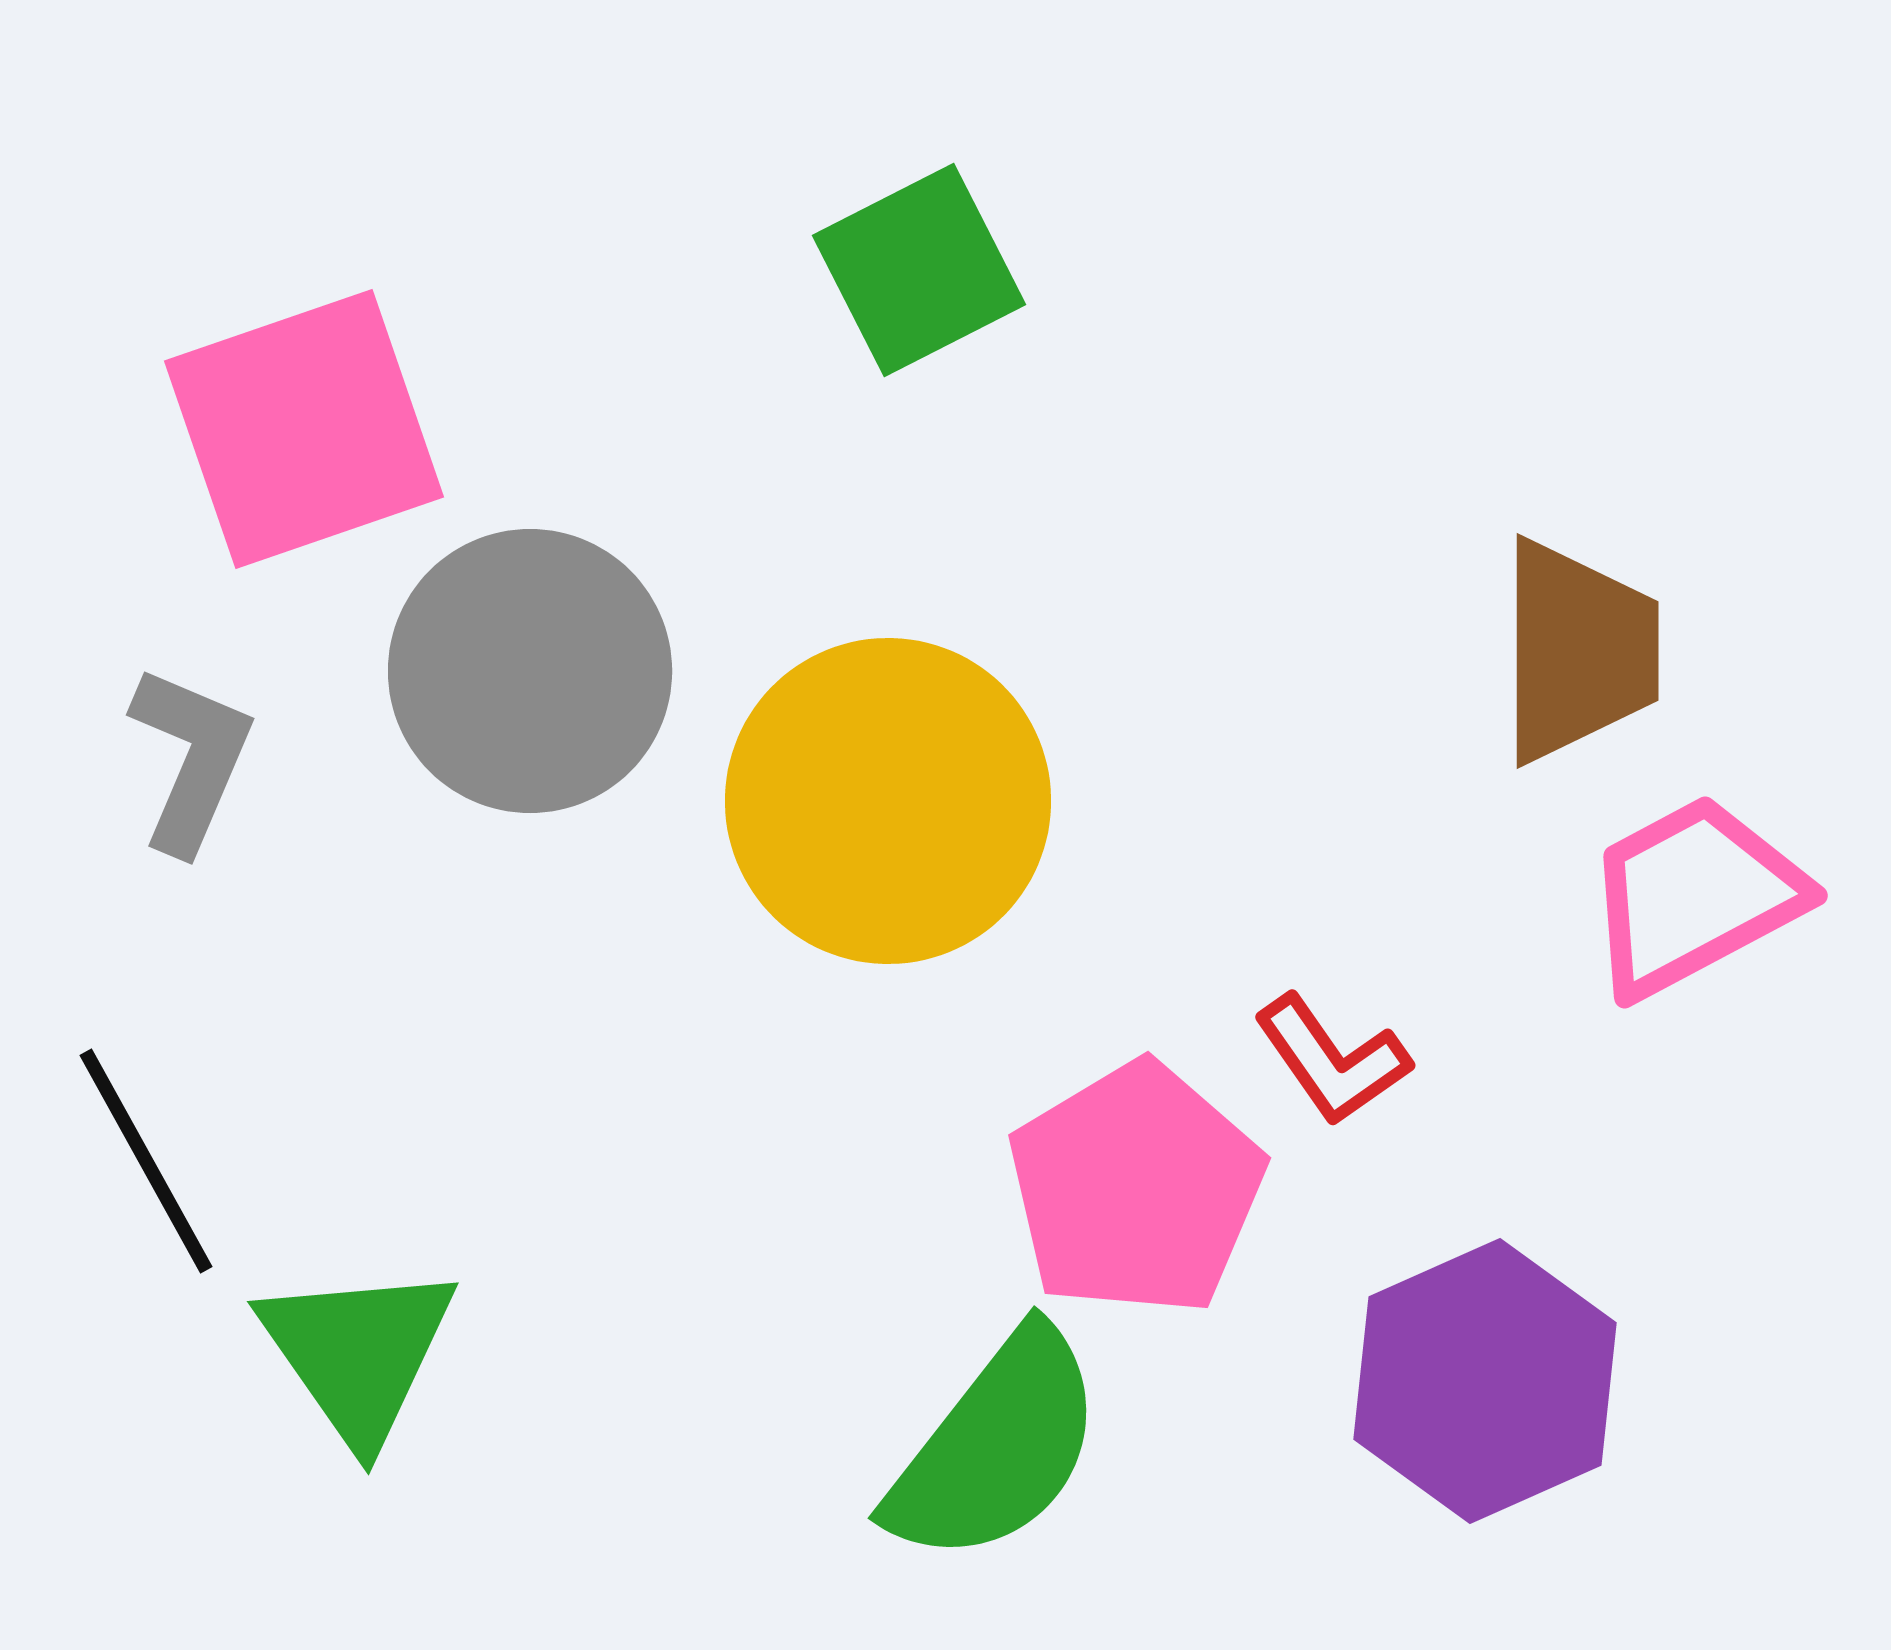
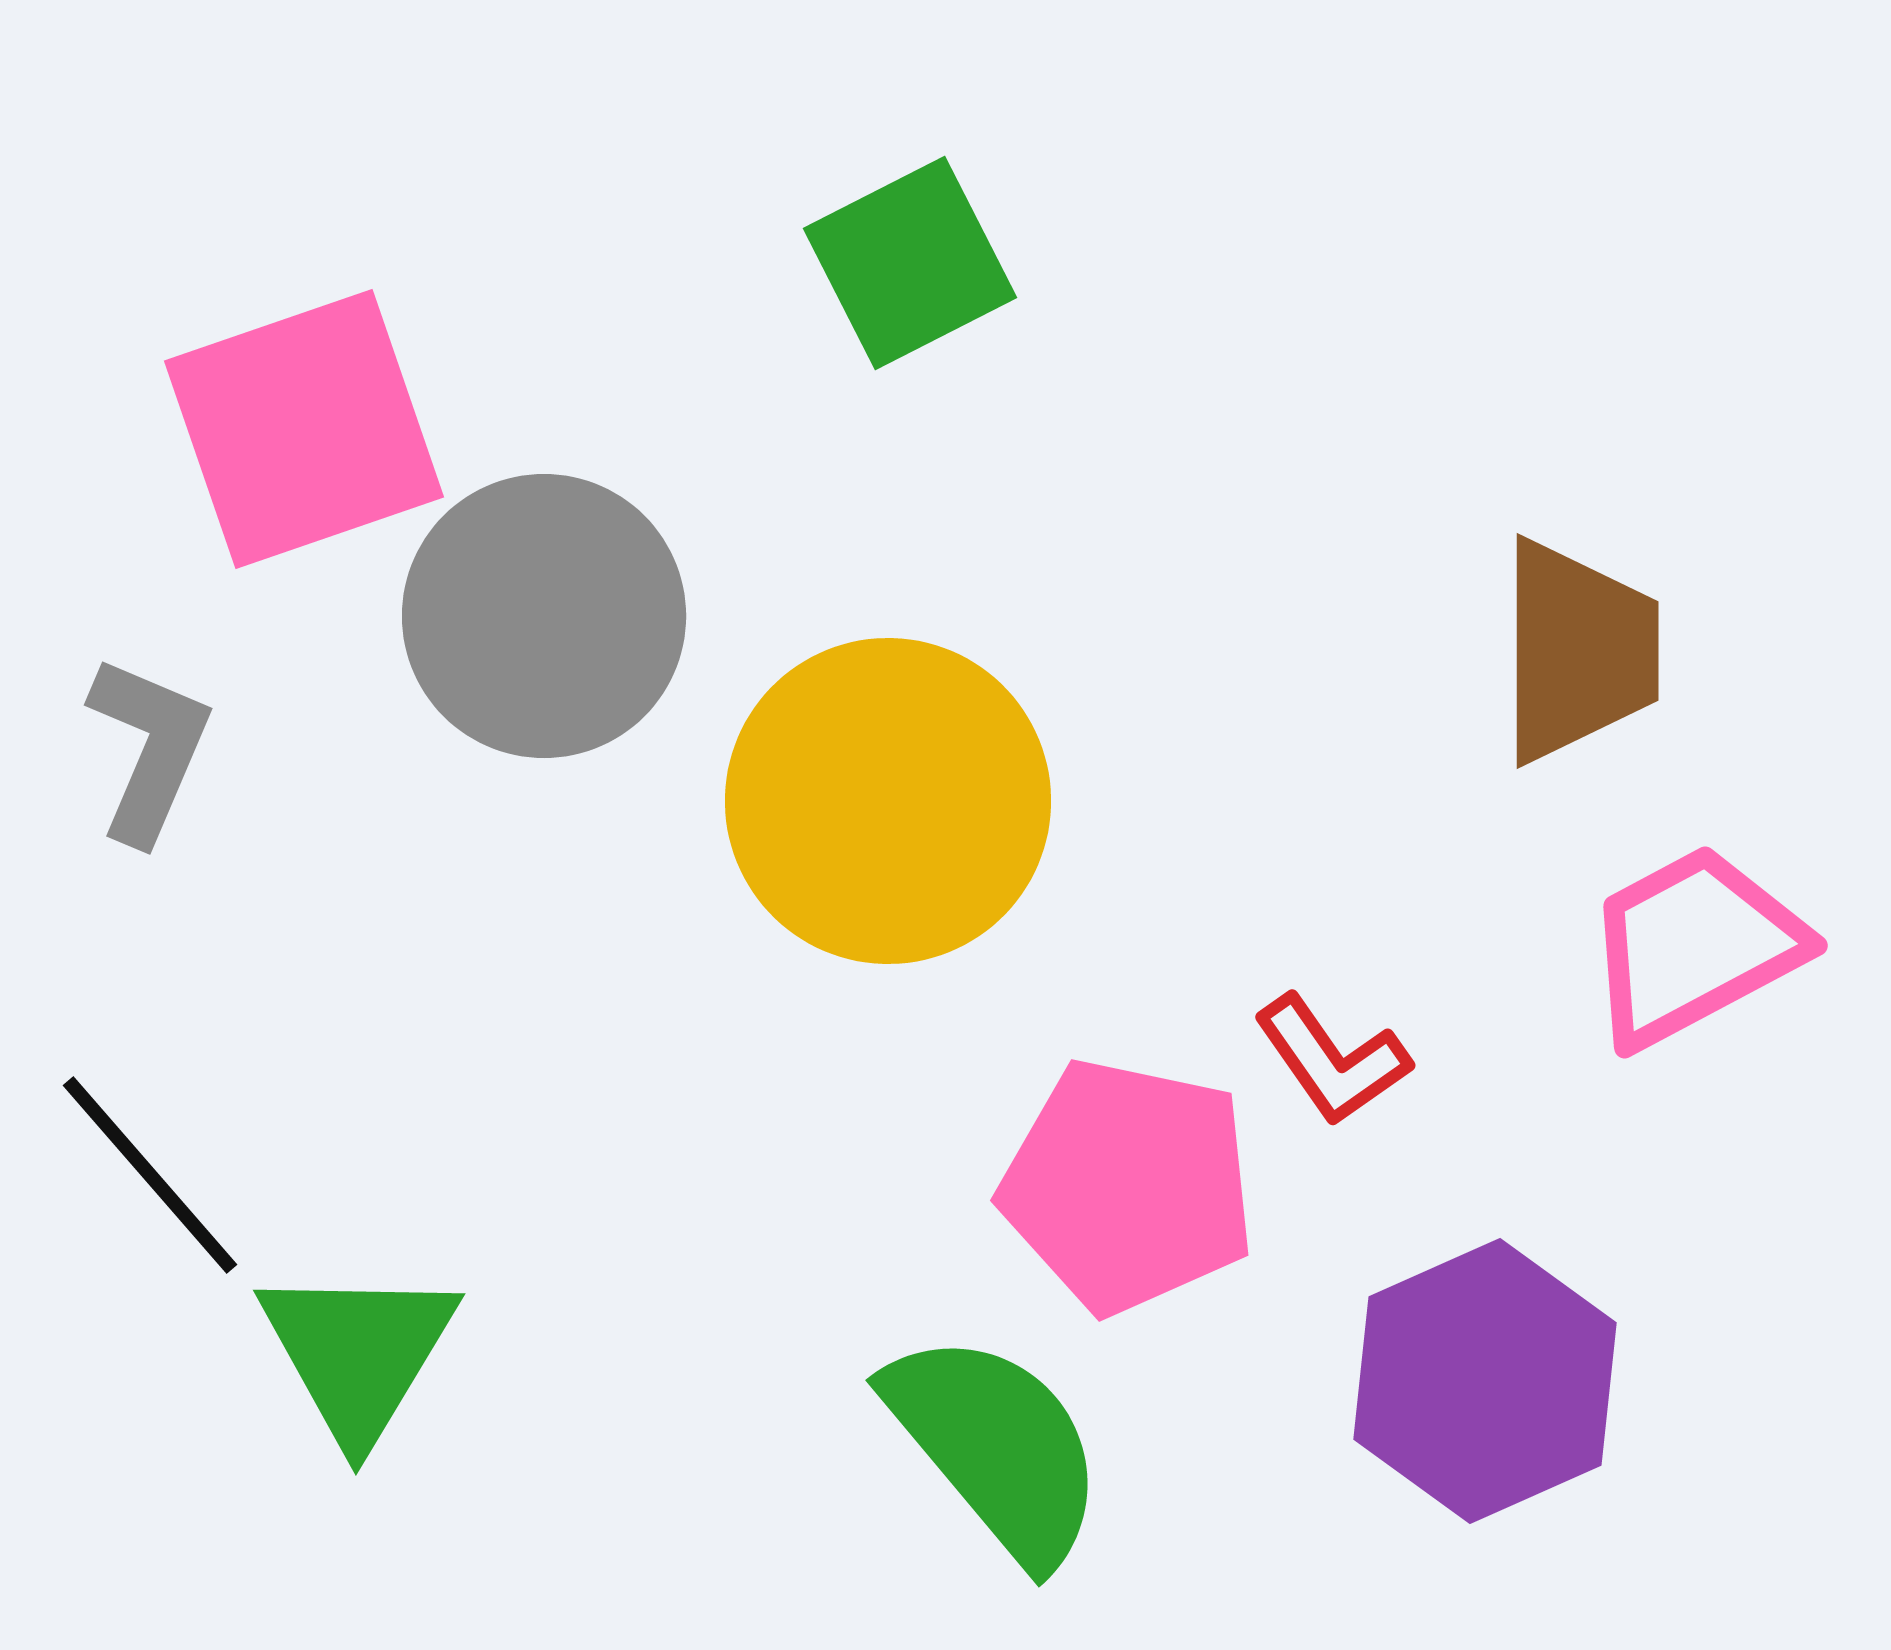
green square: moved 9 px left, 7 px up
gray circle: moved 14 px right, 55 px up
gray L-shape: moved 42 px left, 10 px up
pink trapezoid: moved 50 px down
black line: moved 4 px right, 14 px down; rotated 12 degrees counterclockwise
pink pentagon: moved 8 px left, 3 px up; rotated 29 degrees counterclockwise
green triangle: rotated 6 degrees clockwise
green semicircle: rotated 78 degrees counterclockwise
